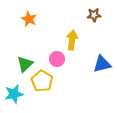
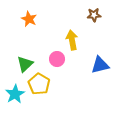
yellow arrow: rotated 18 degrees counterclockwise
blue triangle: moved 2 px left, 1 px down
yellow pentagon: moved 3 px left, 3 px down
cyan star: moved 1 px right; rotated 18 degrees counterclockwise
